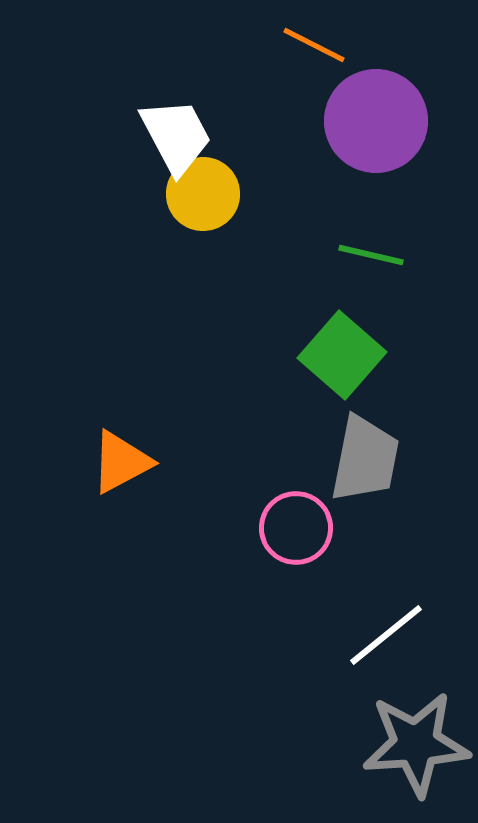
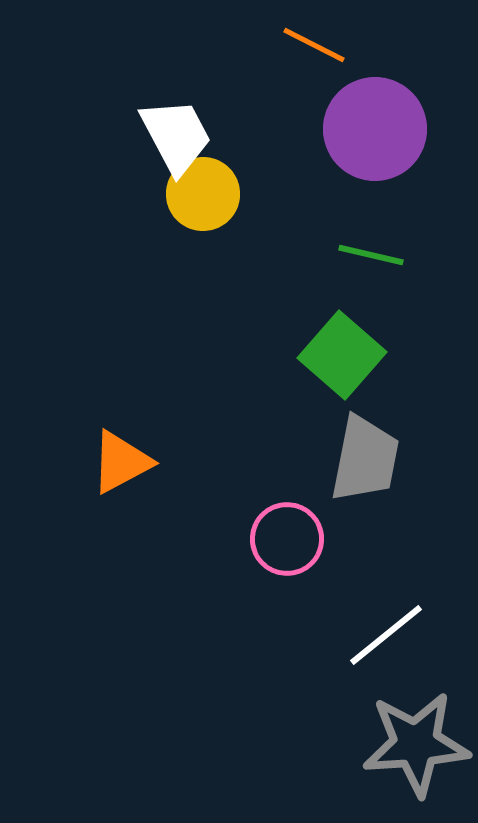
purple circle: moved 1 px left, 8 px down
pink circle: moved 9 px left, 11 px down
